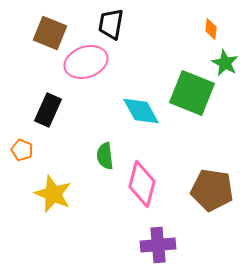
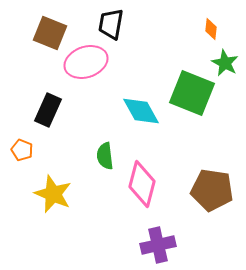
purple cross: rotated 8 degrees counterclockwise
